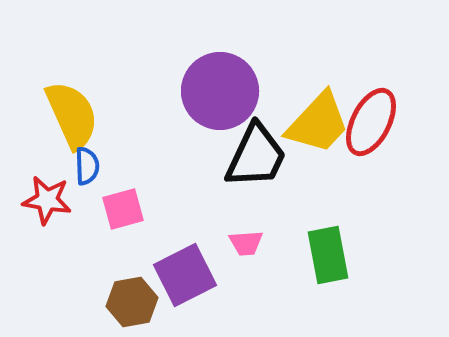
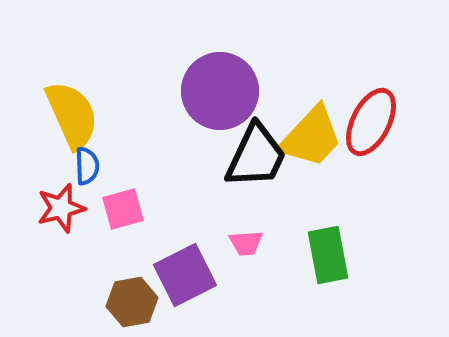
yellow trapezoid: moved 7 px left, 14 px down
red star: moved 14 px right, 8 px down; rotated 24 degrees counterclockwise
